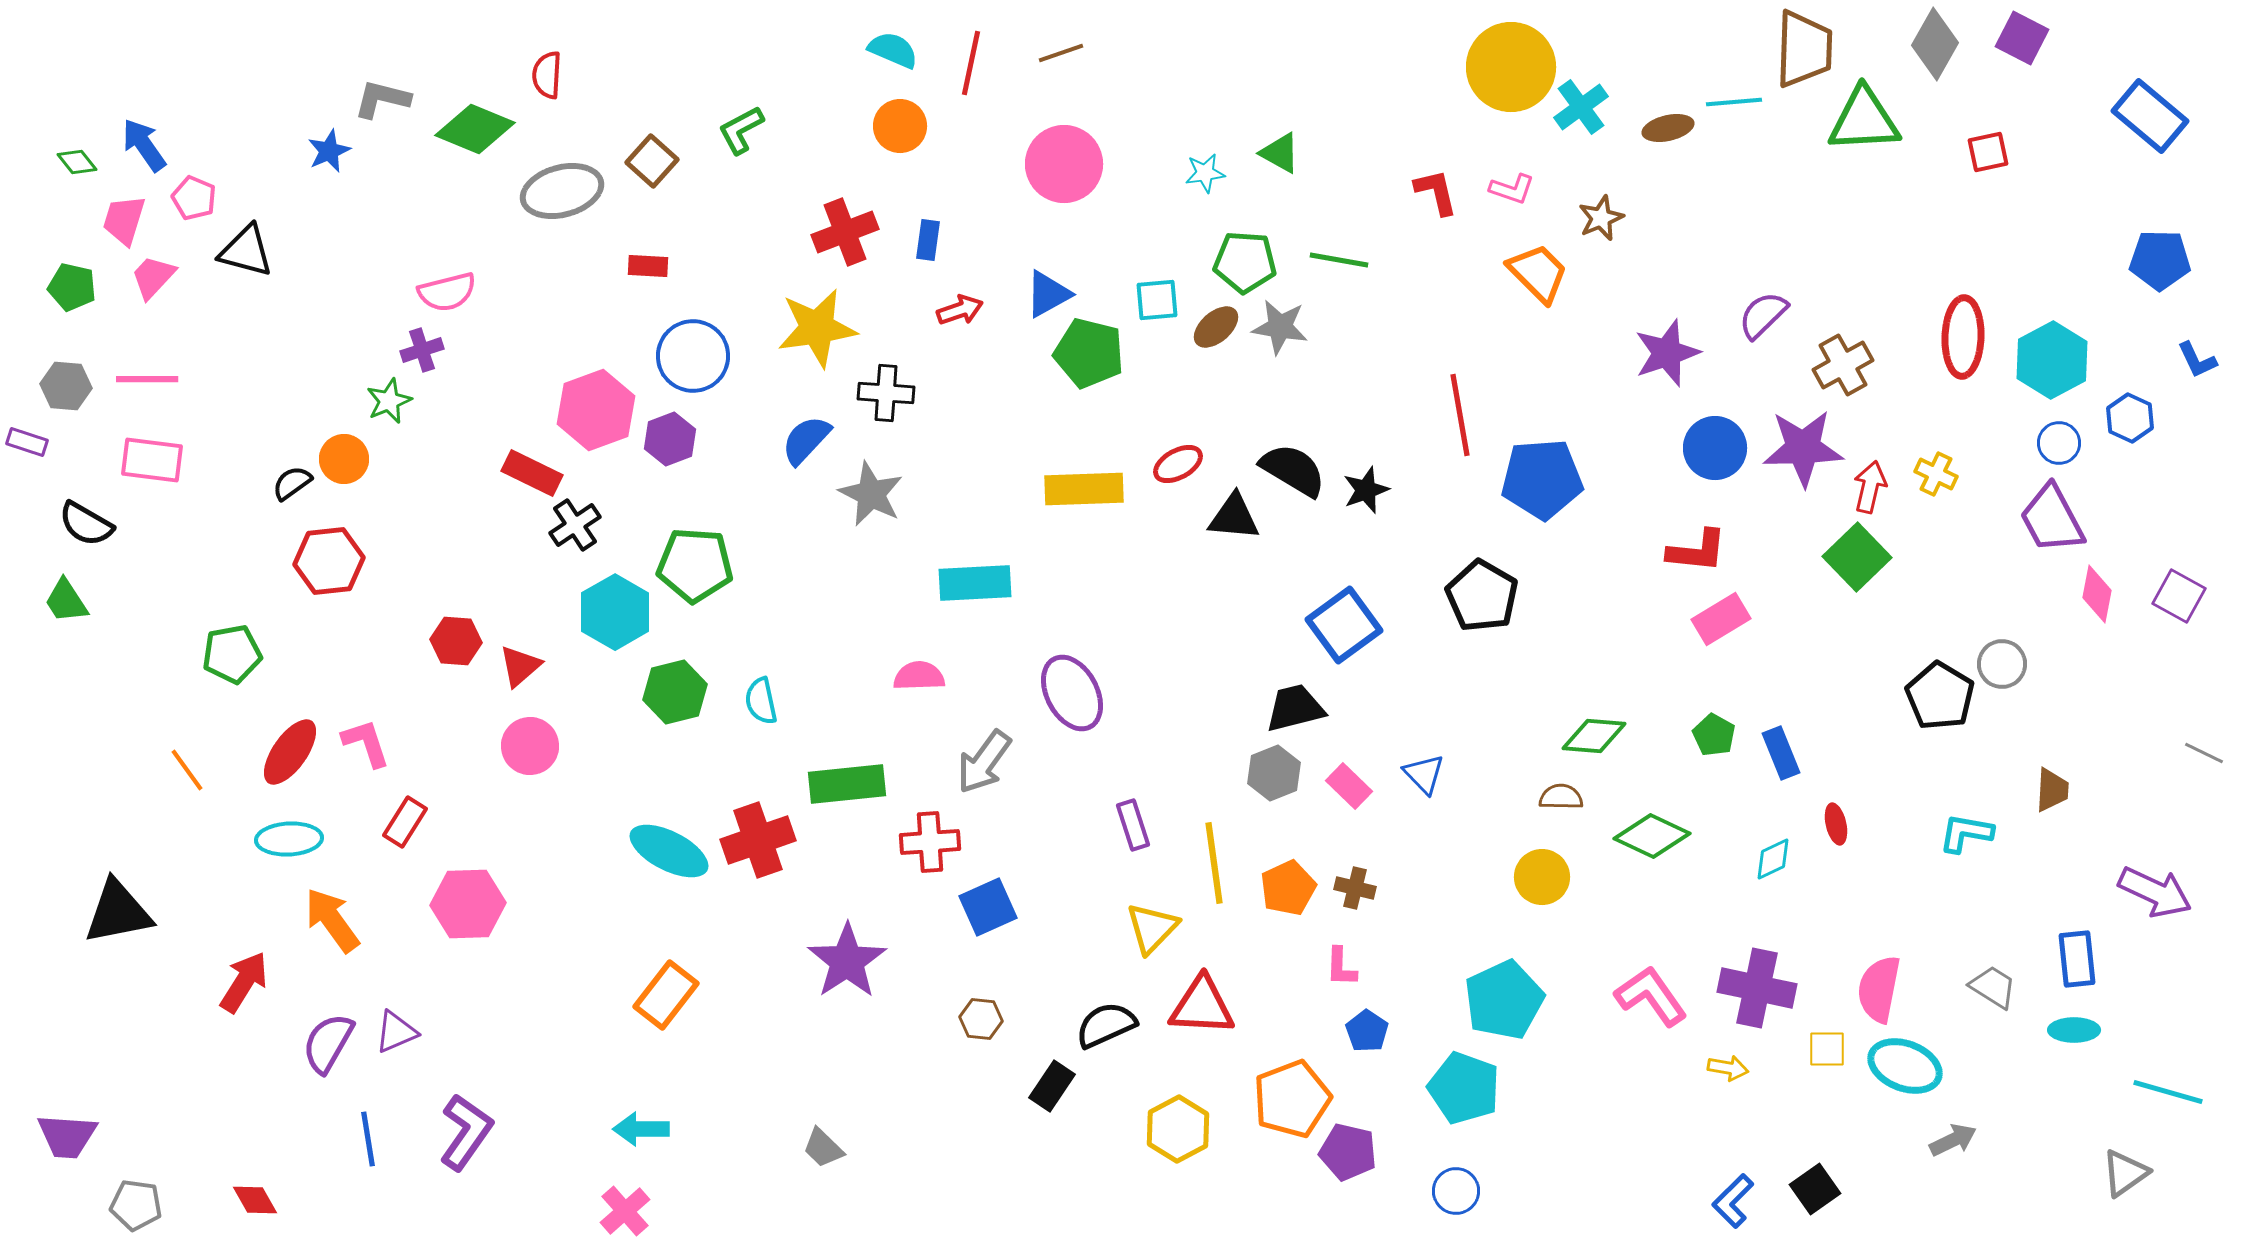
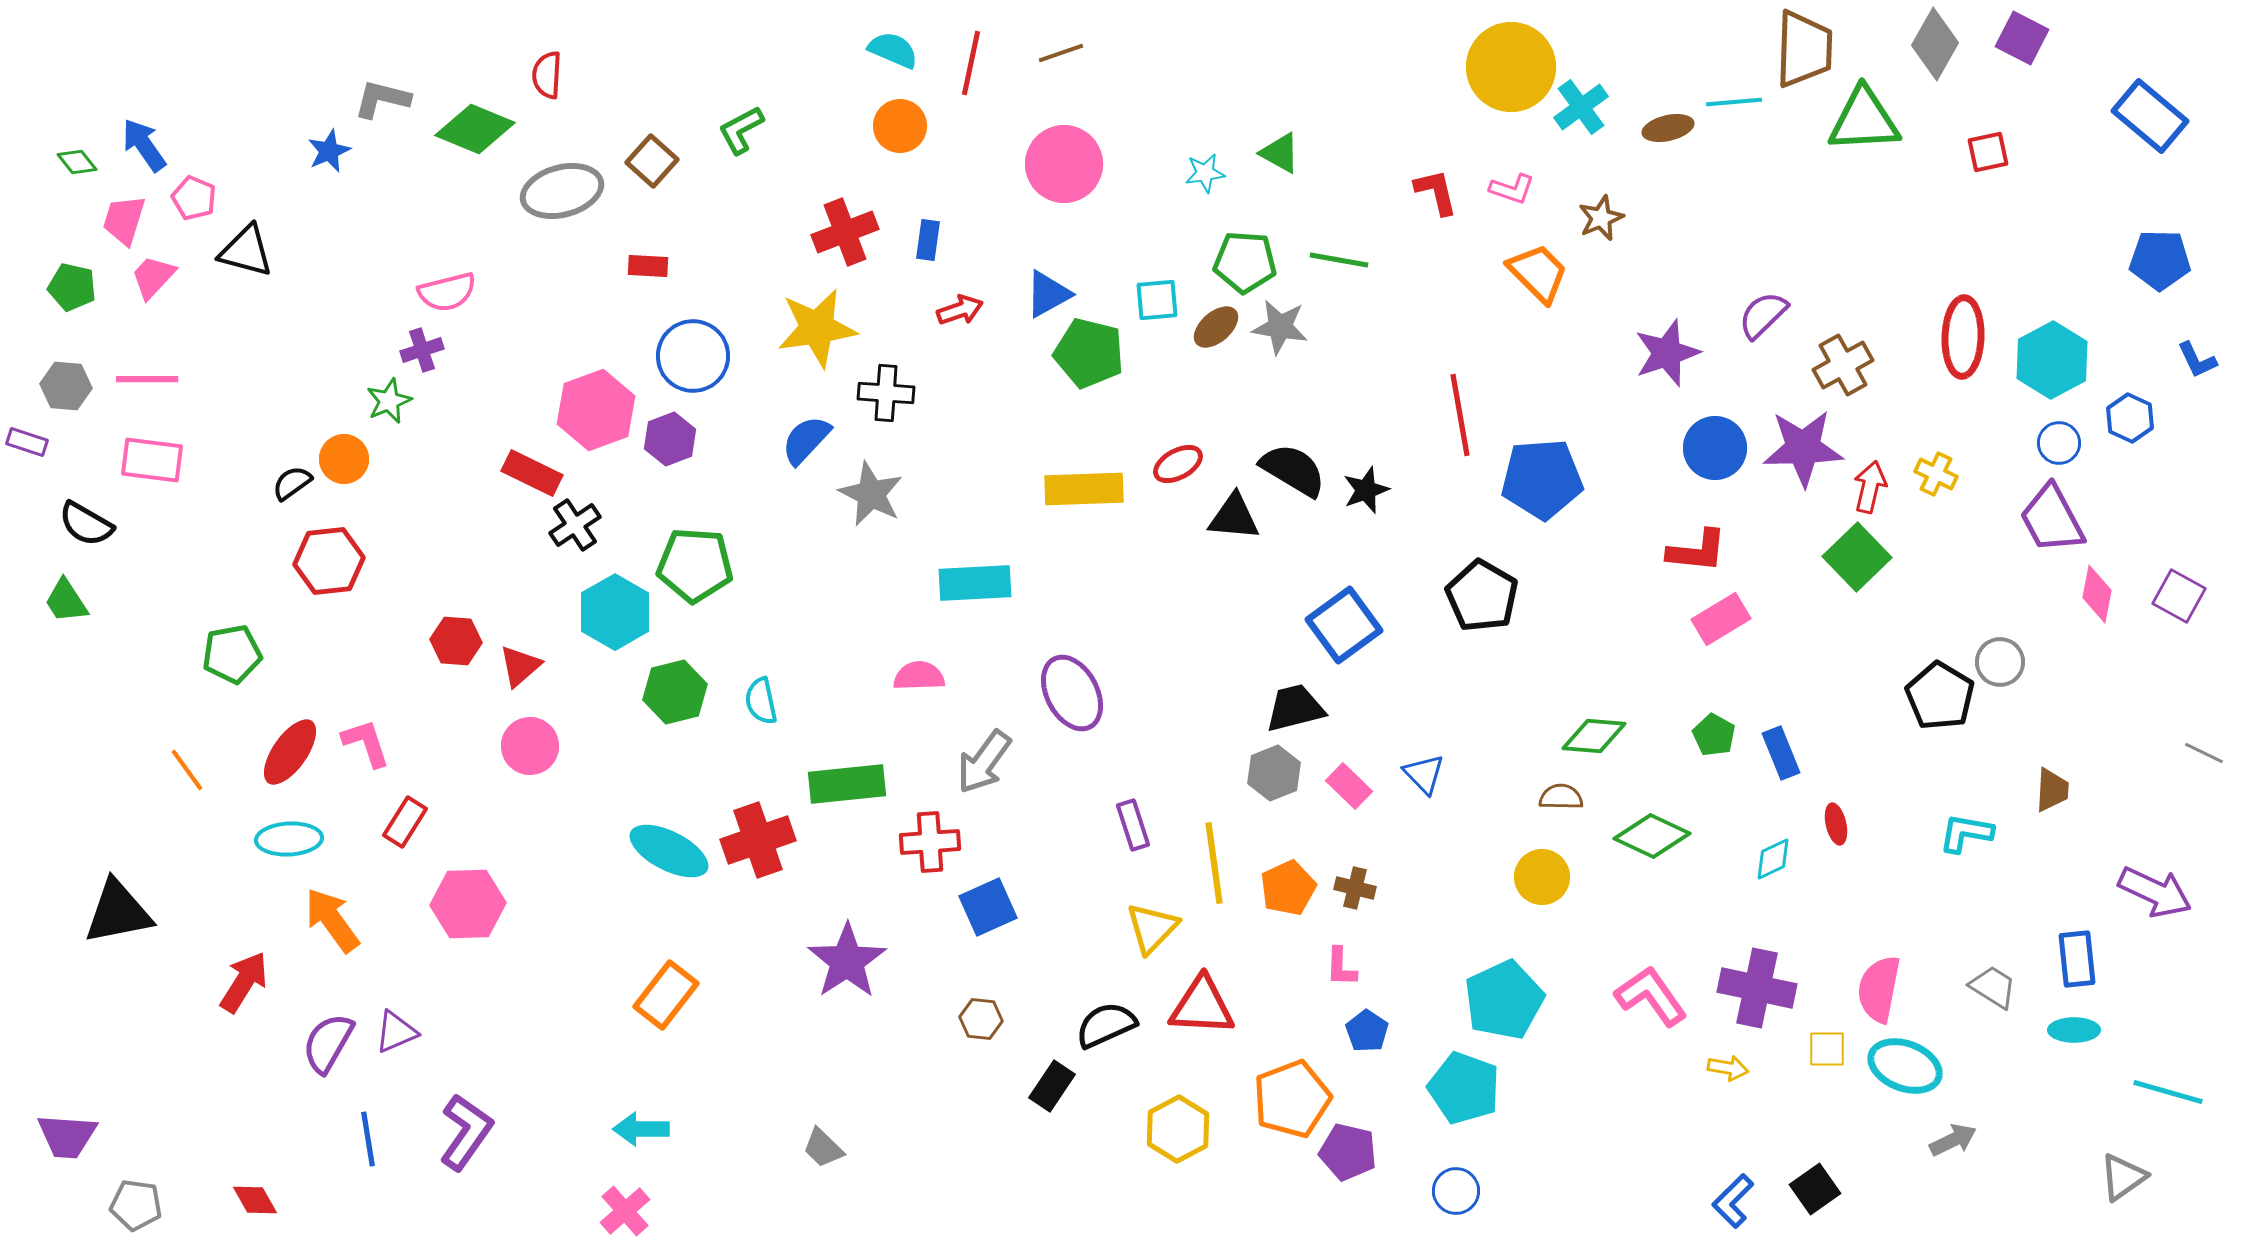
gray circle at (2002, 664): moved 2 px left, 2 px up
gray triangle at (2125, 1173): moved 2 px left, 4 px down
